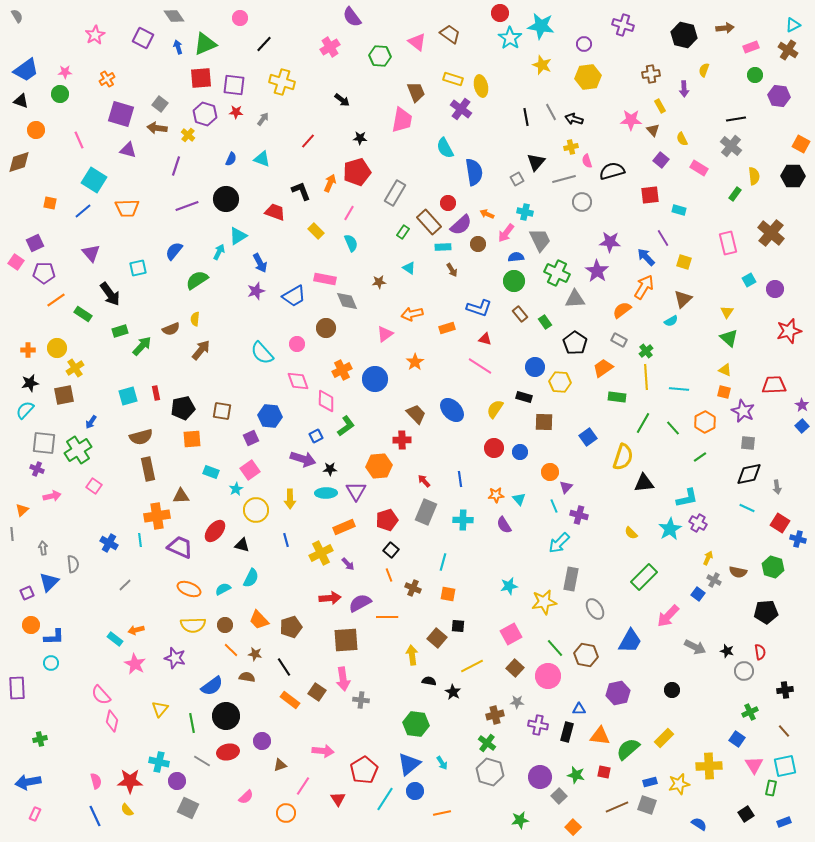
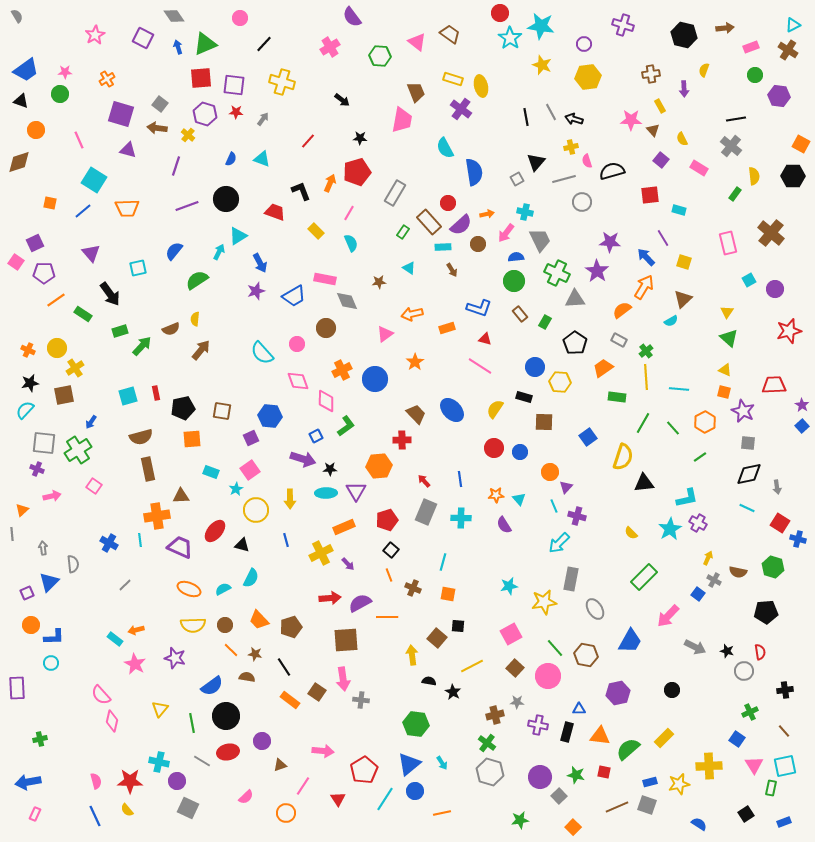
orange arrow at (487, 214): rotated 144 degrees clockwise
green rectangle at (545, 322): rotated 64 degrees clockwise
orange cross at (28, 350): rotated 24 degrees clockwise
purple cross at (579, 515): moved 2 px left, 1 px down
cyan cross at (463, 520): moved 2 px left, 2 px up
